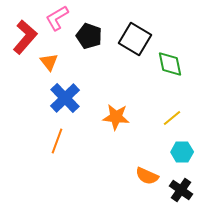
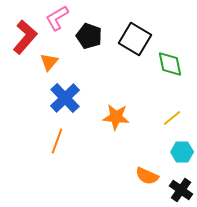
orange triangle: rotated 18 degrees clockwise
